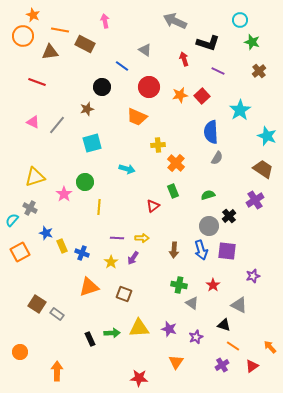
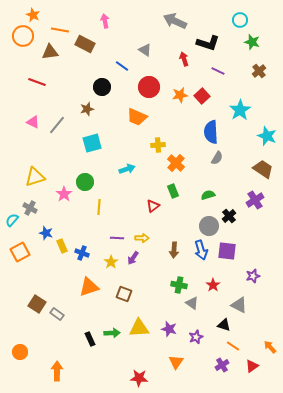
cyan arrow at (127, 169): rotated 35 degrees counterclockwise
